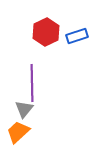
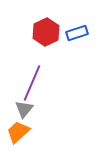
blue rectangle: moved 3 px up
purple line: rotated 24 degrees clockwise
